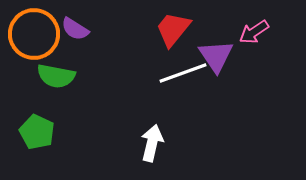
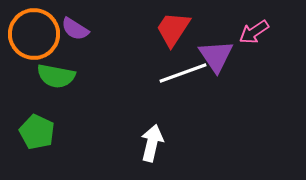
red trapezoid: rotated 6 degrees counterclockwise
